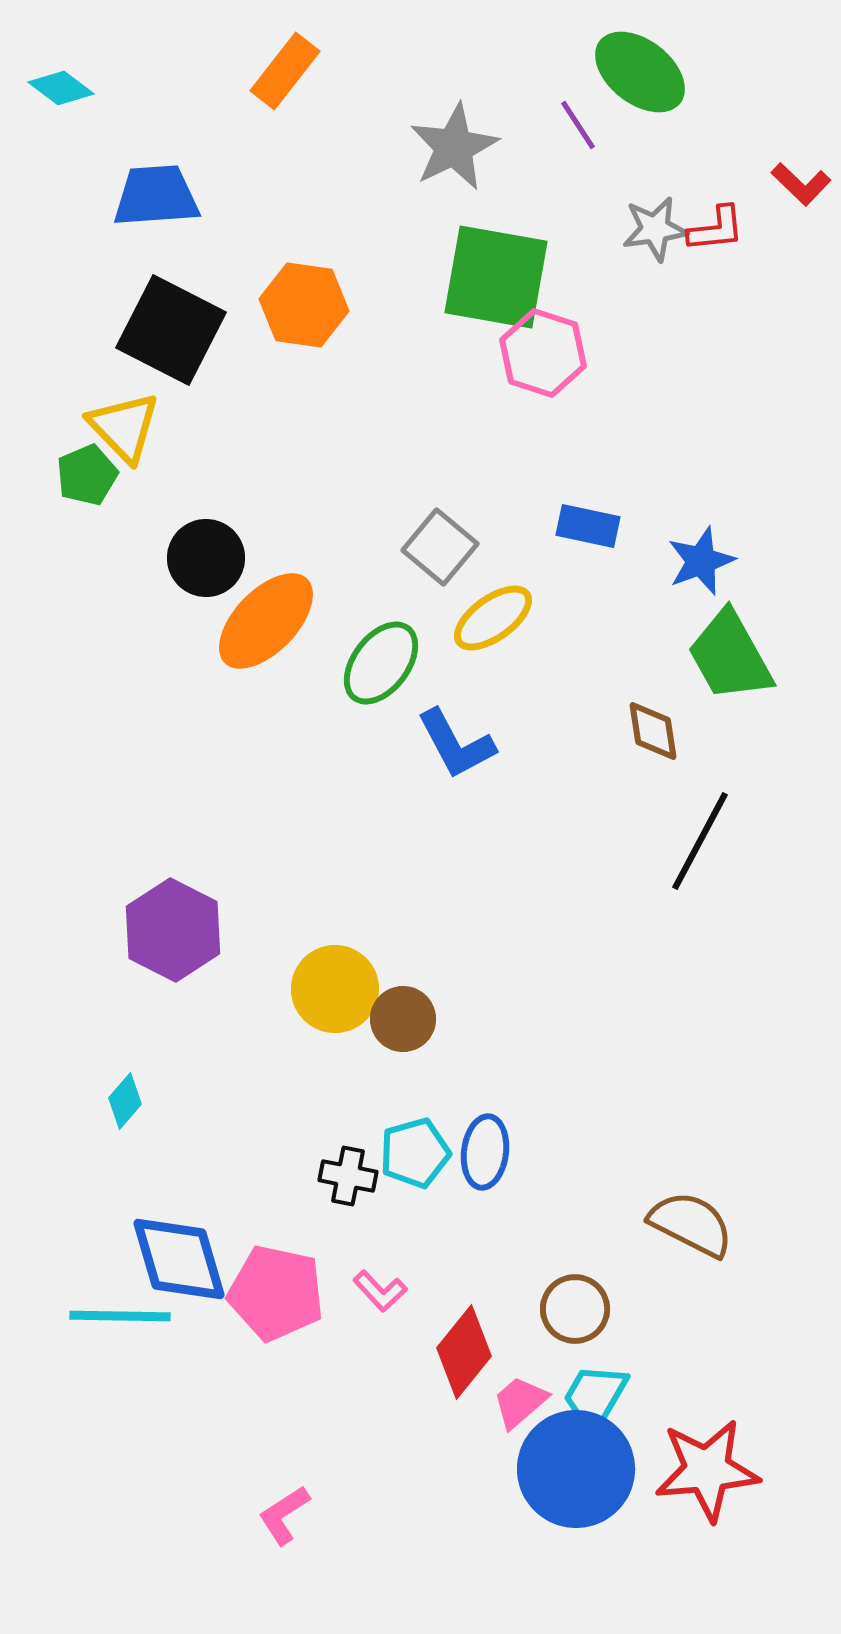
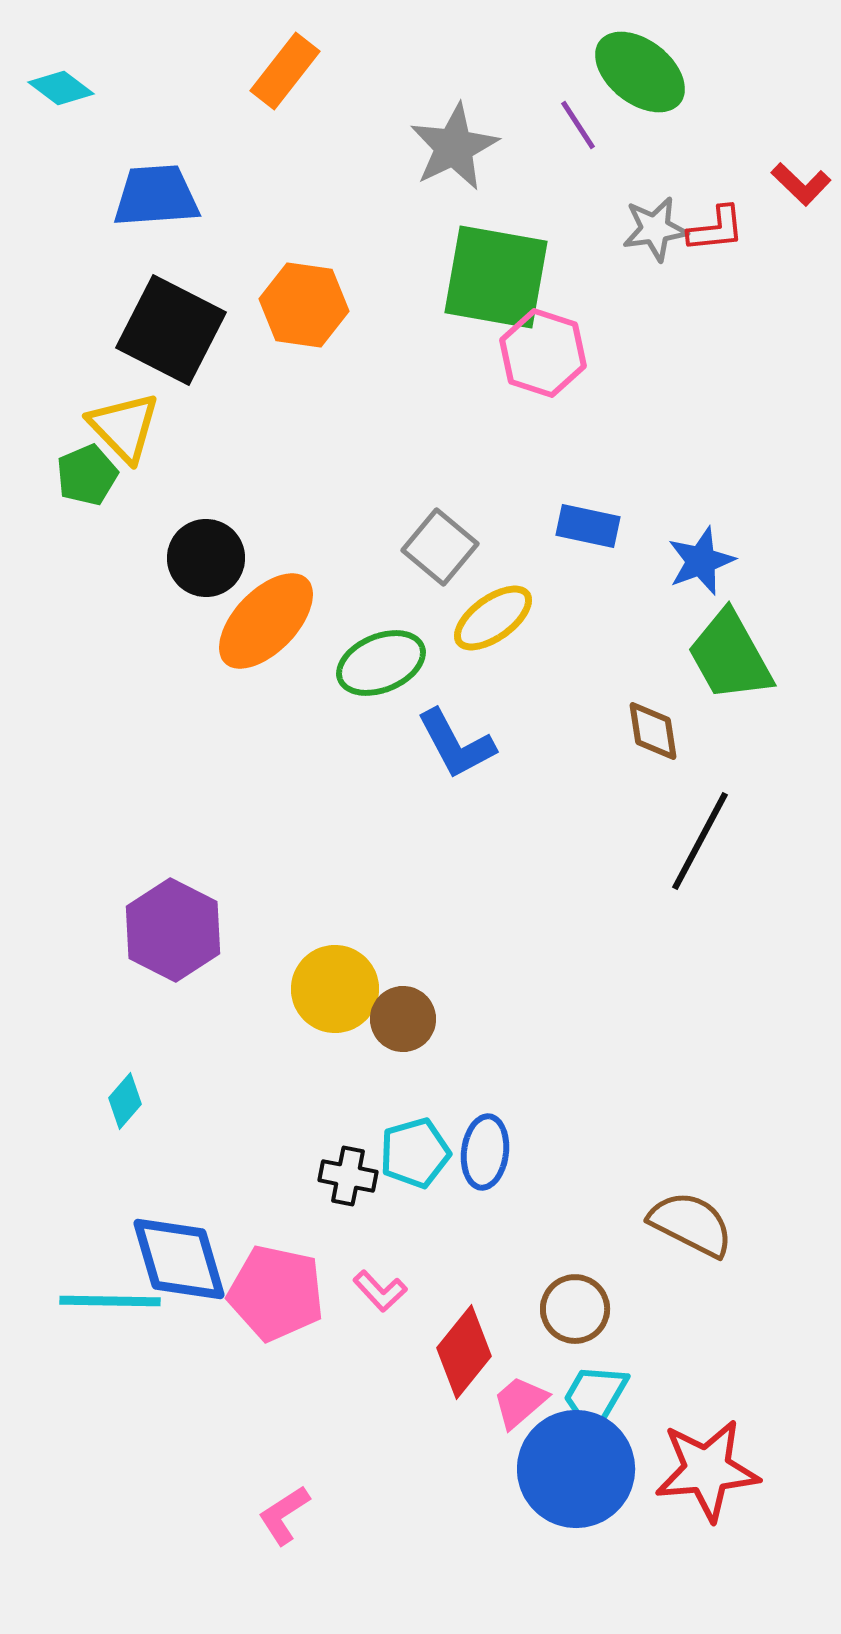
green ellipse at (381, 663): rotated 30 degrees clockwise
cyan line at (120, 1316): moved 10 px left, 15 px up
